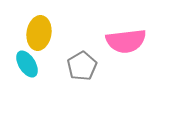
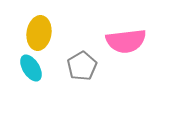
cyan ellipse: moved 4 px right, 4 px down
